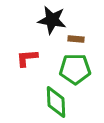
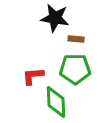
black star: moved 3 px right, 2 px up
red L-shape: moved 6 px right, 18 px down
